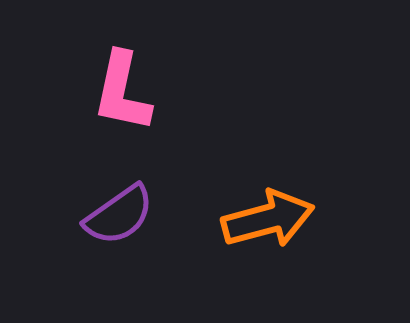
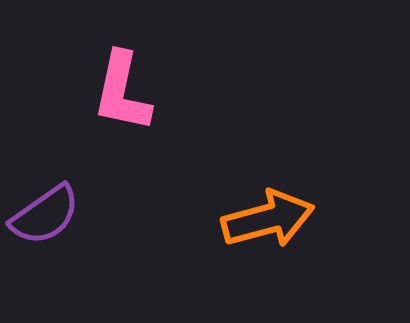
purple semicircle: moved 74 px left
